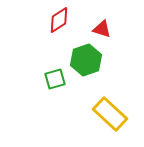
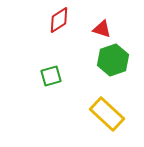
green hexagon: moved 27 px right
green square: moved 4 px left, 3 px up
yellow rectangle: moved 3 px left
